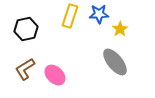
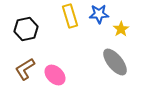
yellow rectangle: rotated 35 degrees counterclockwise
yellow star: moved 1 px right
